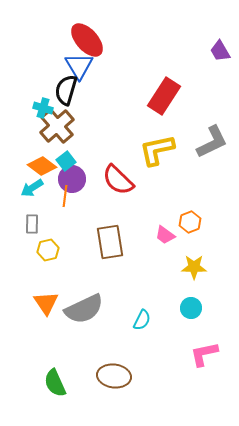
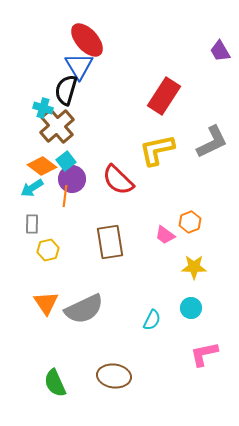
cyan semicircle: moved 10 px right
